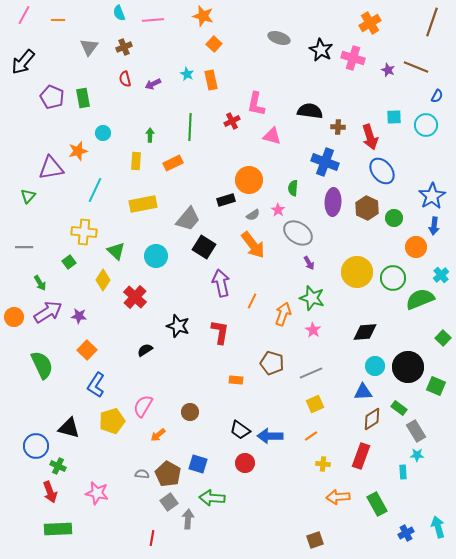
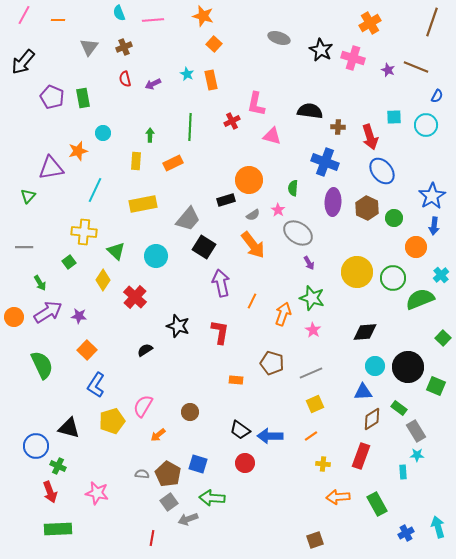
gray arrow at (188, 519): rotated 114 degrees counterclockwise
